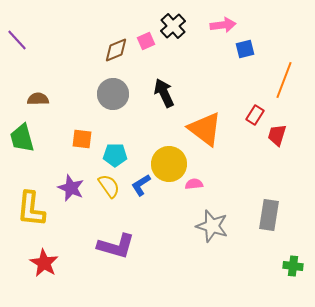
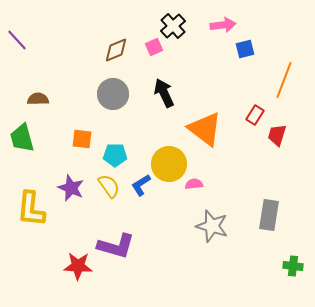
pink square: moved 8 px right, 6 px down
red star: moved 34 px right, 3 px down; rotated 28 degrees counterclockwise
